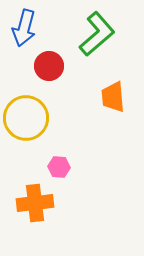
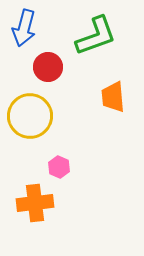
green L-shape: moved 1 px left, 2 px down; rotated 21 degrees clockwise
red circle: moved 1 px left, 1 px down
yellow circle: moved 4 px right, 2 px up
pink hexagon: rotated 20 degrees clockwise
